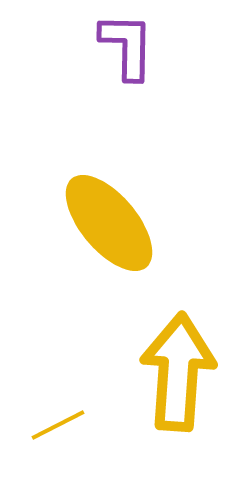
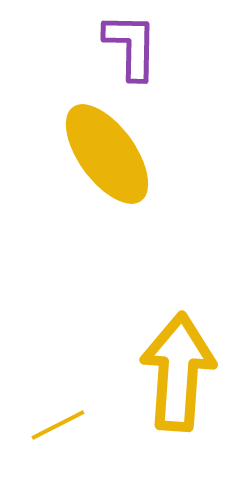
purple L-shape: moved 4 px right
yellow ellipse: moved 2 px left, 69 px up; rotated 4 degrees clockwise
